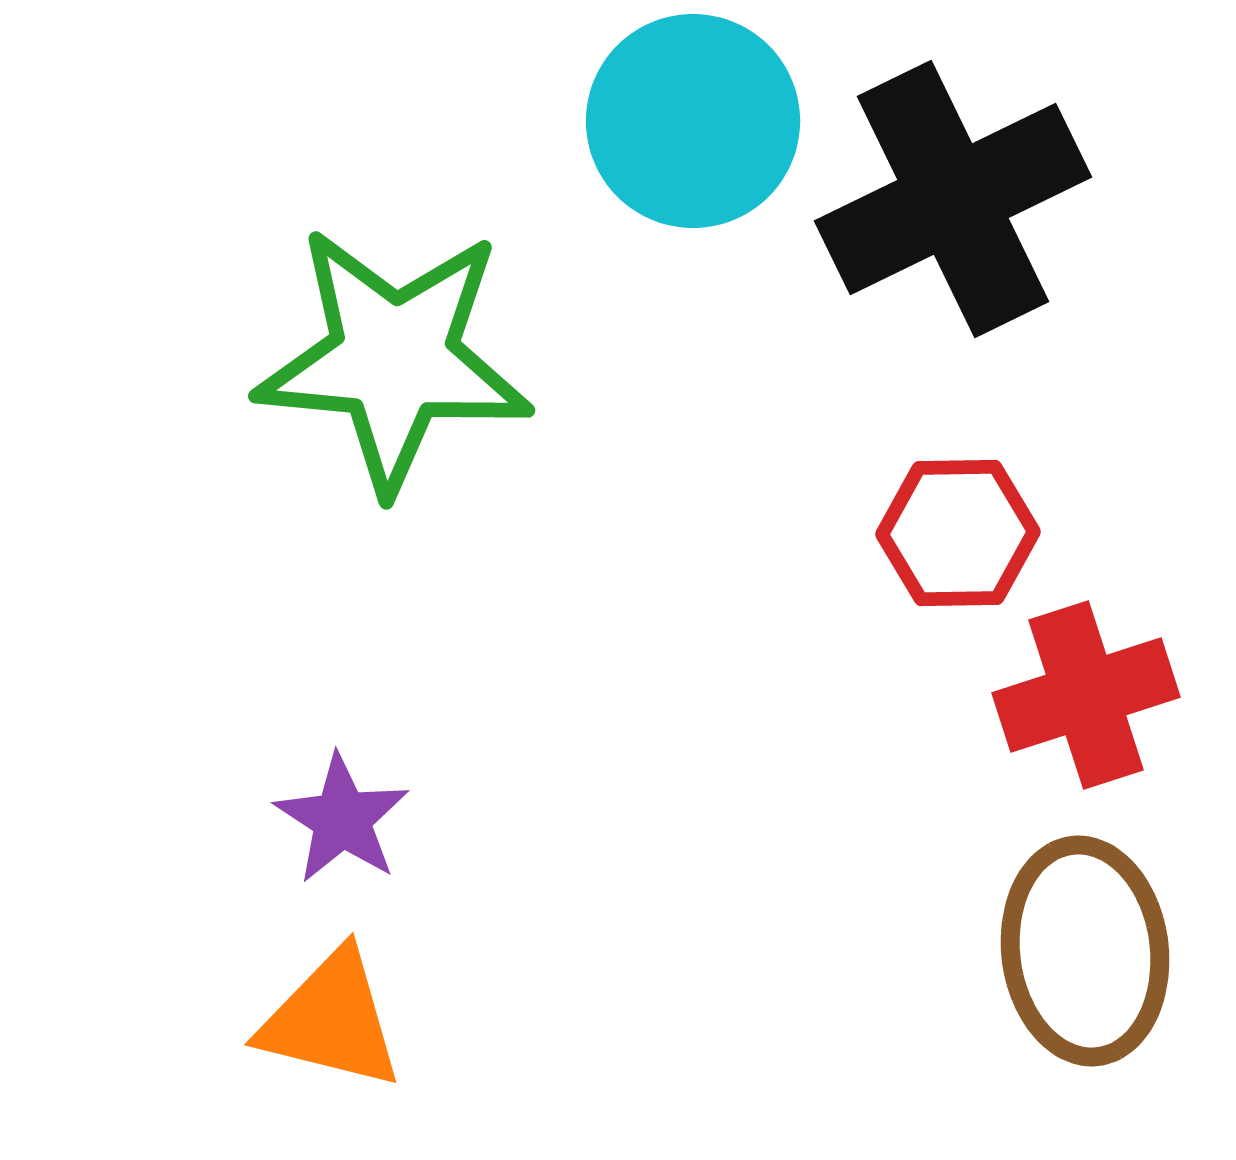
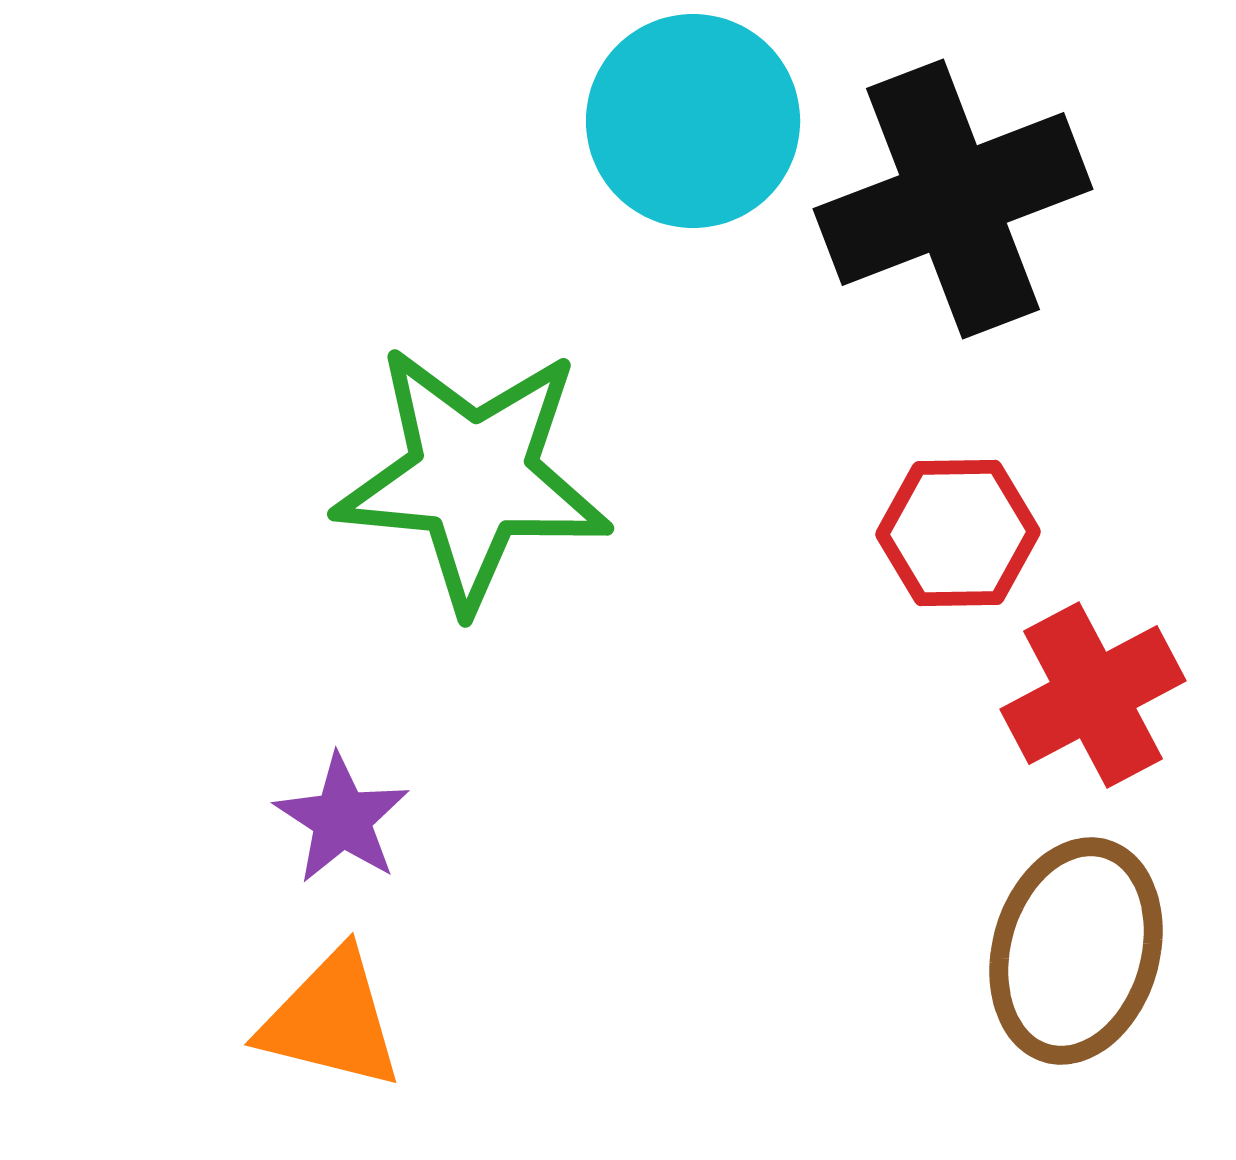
black cross: rotated 5 degrees clockwise
green star: moved 79 px right, 118 px down
red cross: moved 7 px right; rotated 10 degrees counterclockwise
brown ellipse: moved 9 px left; rotated 23 degrees clockwise
